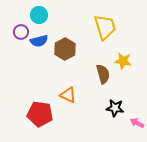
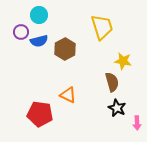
yellow trapezoid: moved 3 px left
brown semicircle: moved 9 px right, 8 px down
black star: moved 2 px right; rotated 18 degrees clockwise
pink arrow: rotated 120 degrees counterclockwise
